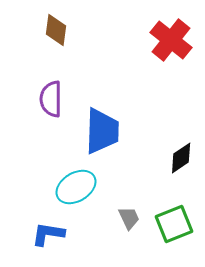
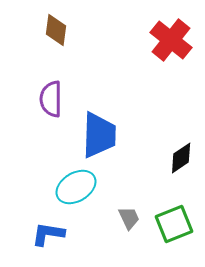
blue trapezoid: moved 3 px left, 4 px down
